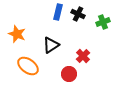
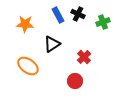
blue rectangle: moved 3 px down; rotated 42 degrees counterclockwise
orange star: moved 8 px right, 10 px up; rotated 18 degrees counterclockwise
black triangle: moved 1 px right, 1 px up
red cross: moved 1 px right, 1 px down
red circle: moved 6 px right, 7 px down
